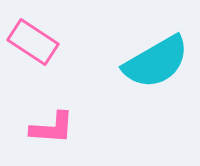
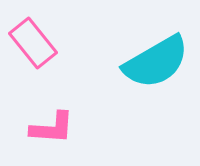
pink rectangle: moved 1 px down; rotated 18 degrees clockwise
